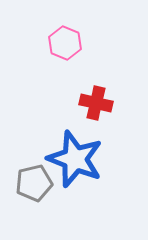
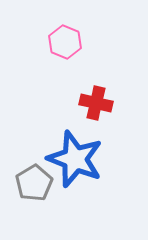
pink hexagon: moved 1 px up
gray pentagon: rotated 18 degrees counterclockwise
